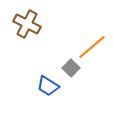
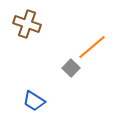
brown cross: rotated 8 degrees counterclockwise
blue trapezoid: moved 14 px left, 15 px down
